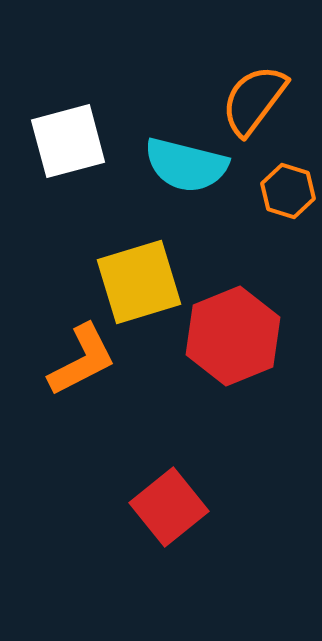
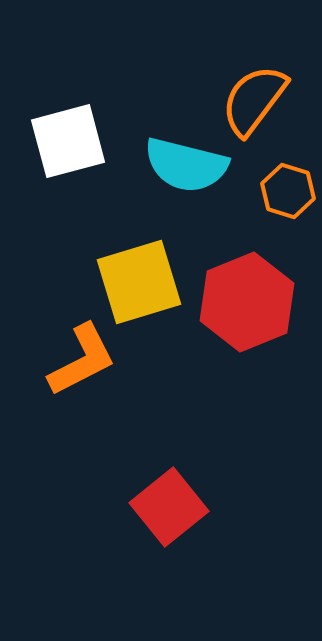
red hexagon: moved 14 px right, 34 px up
